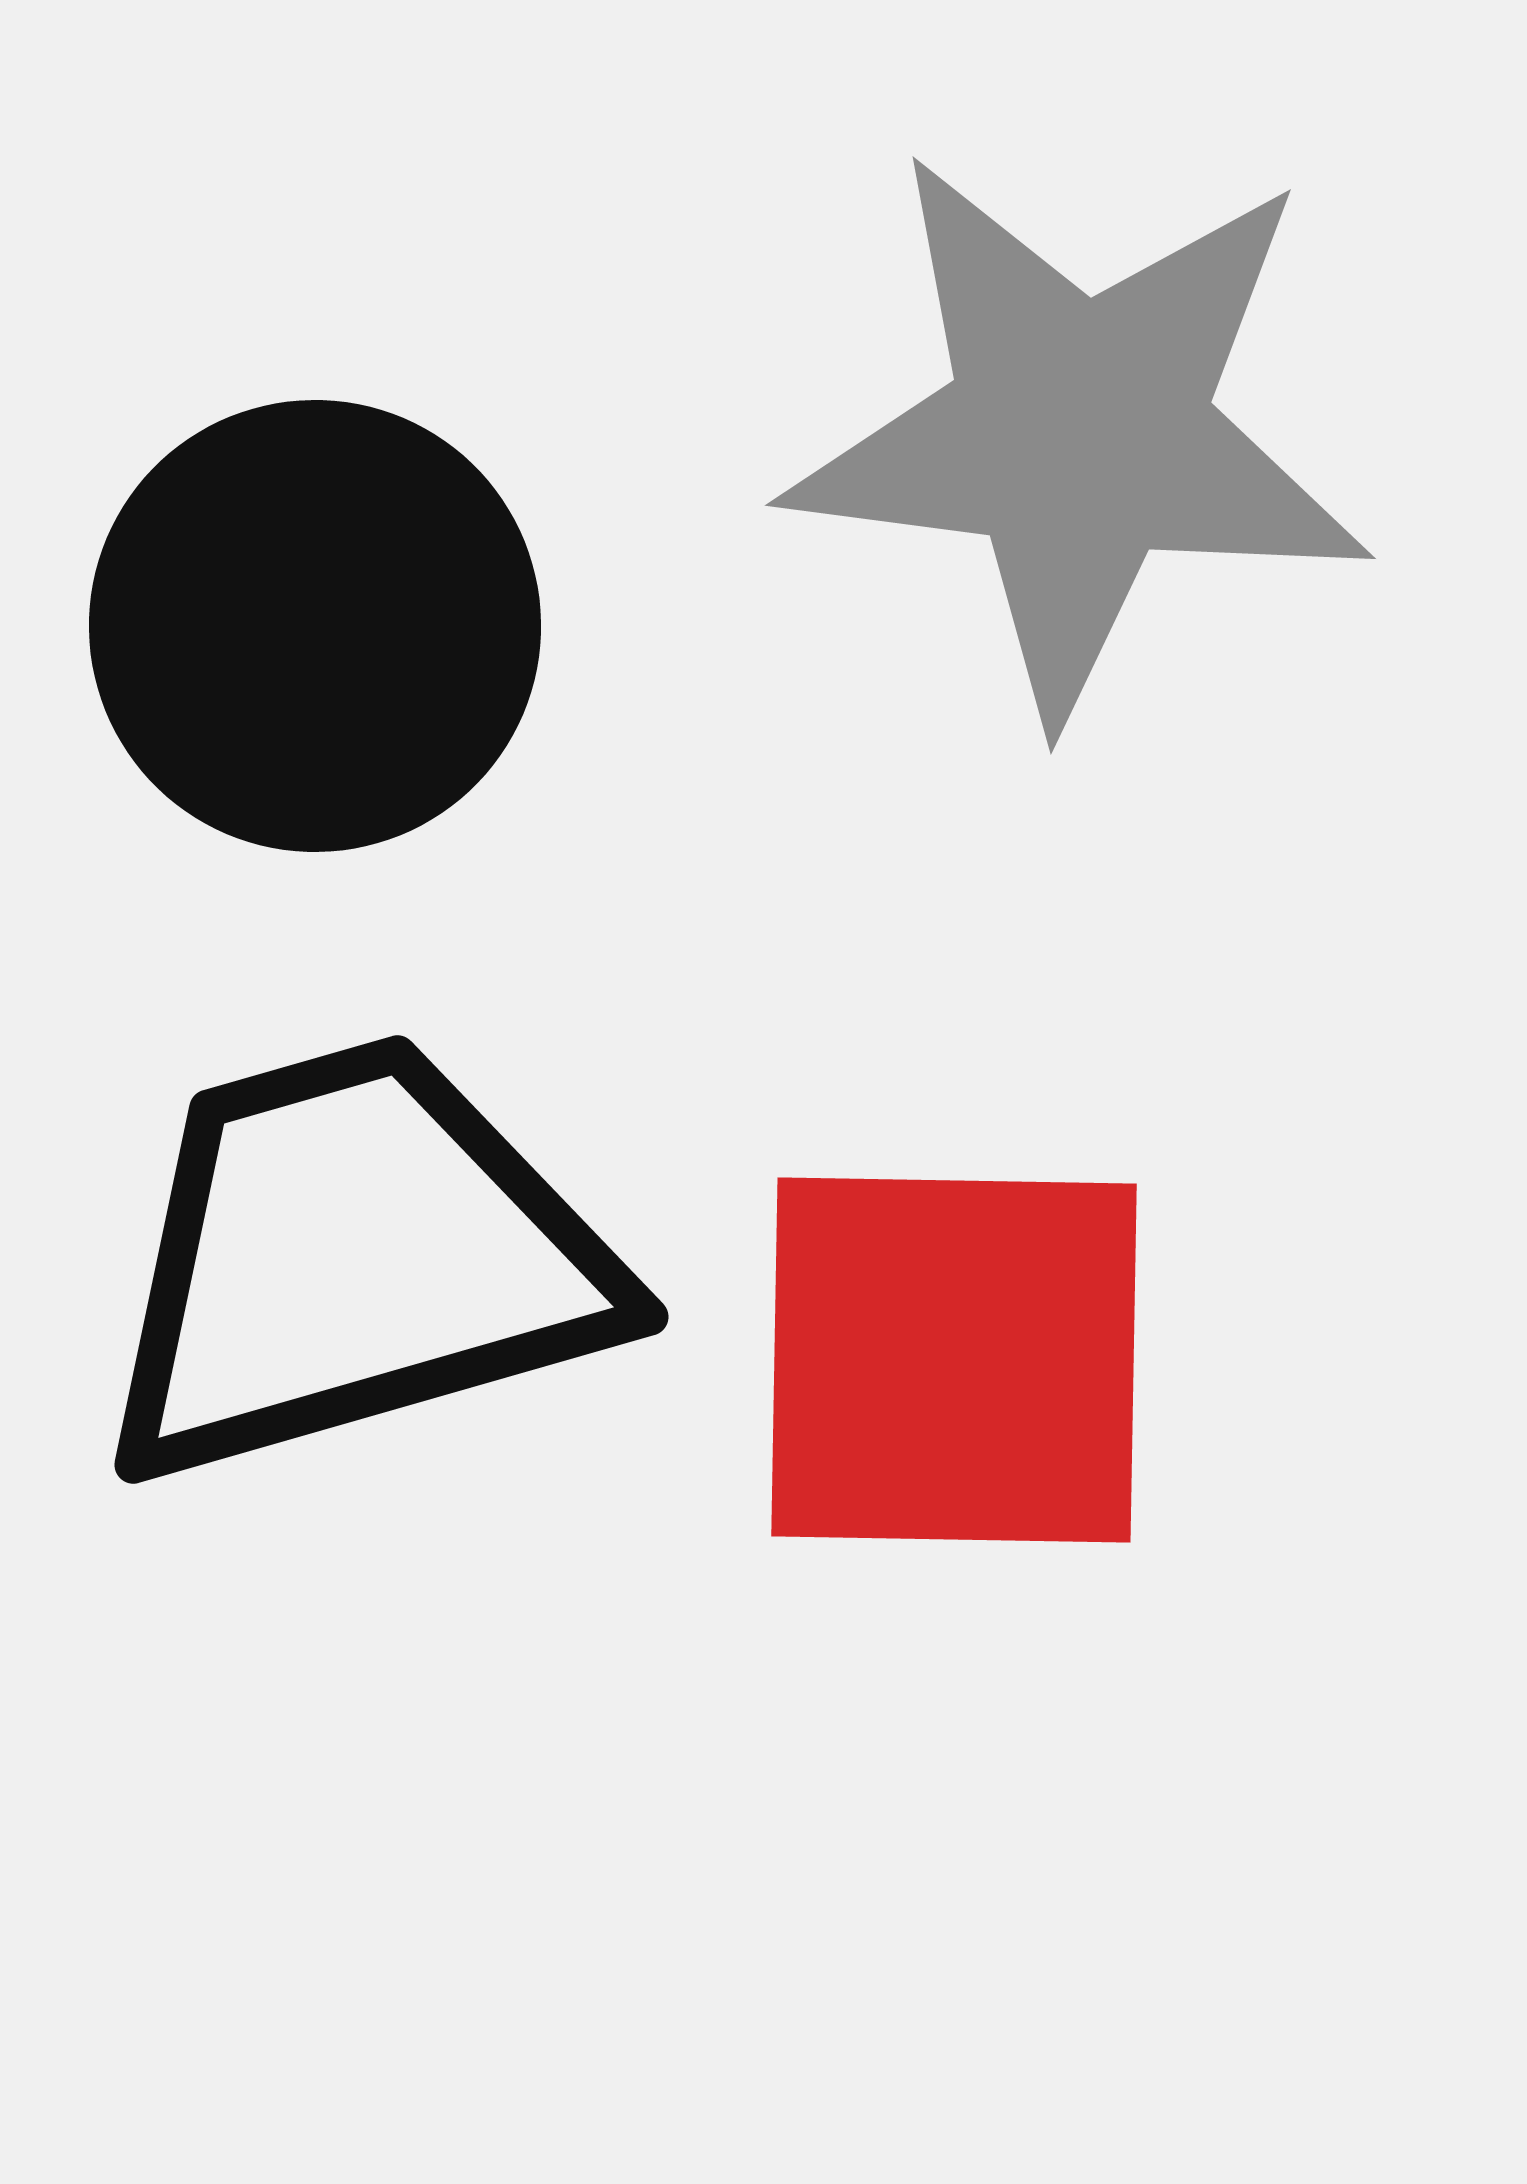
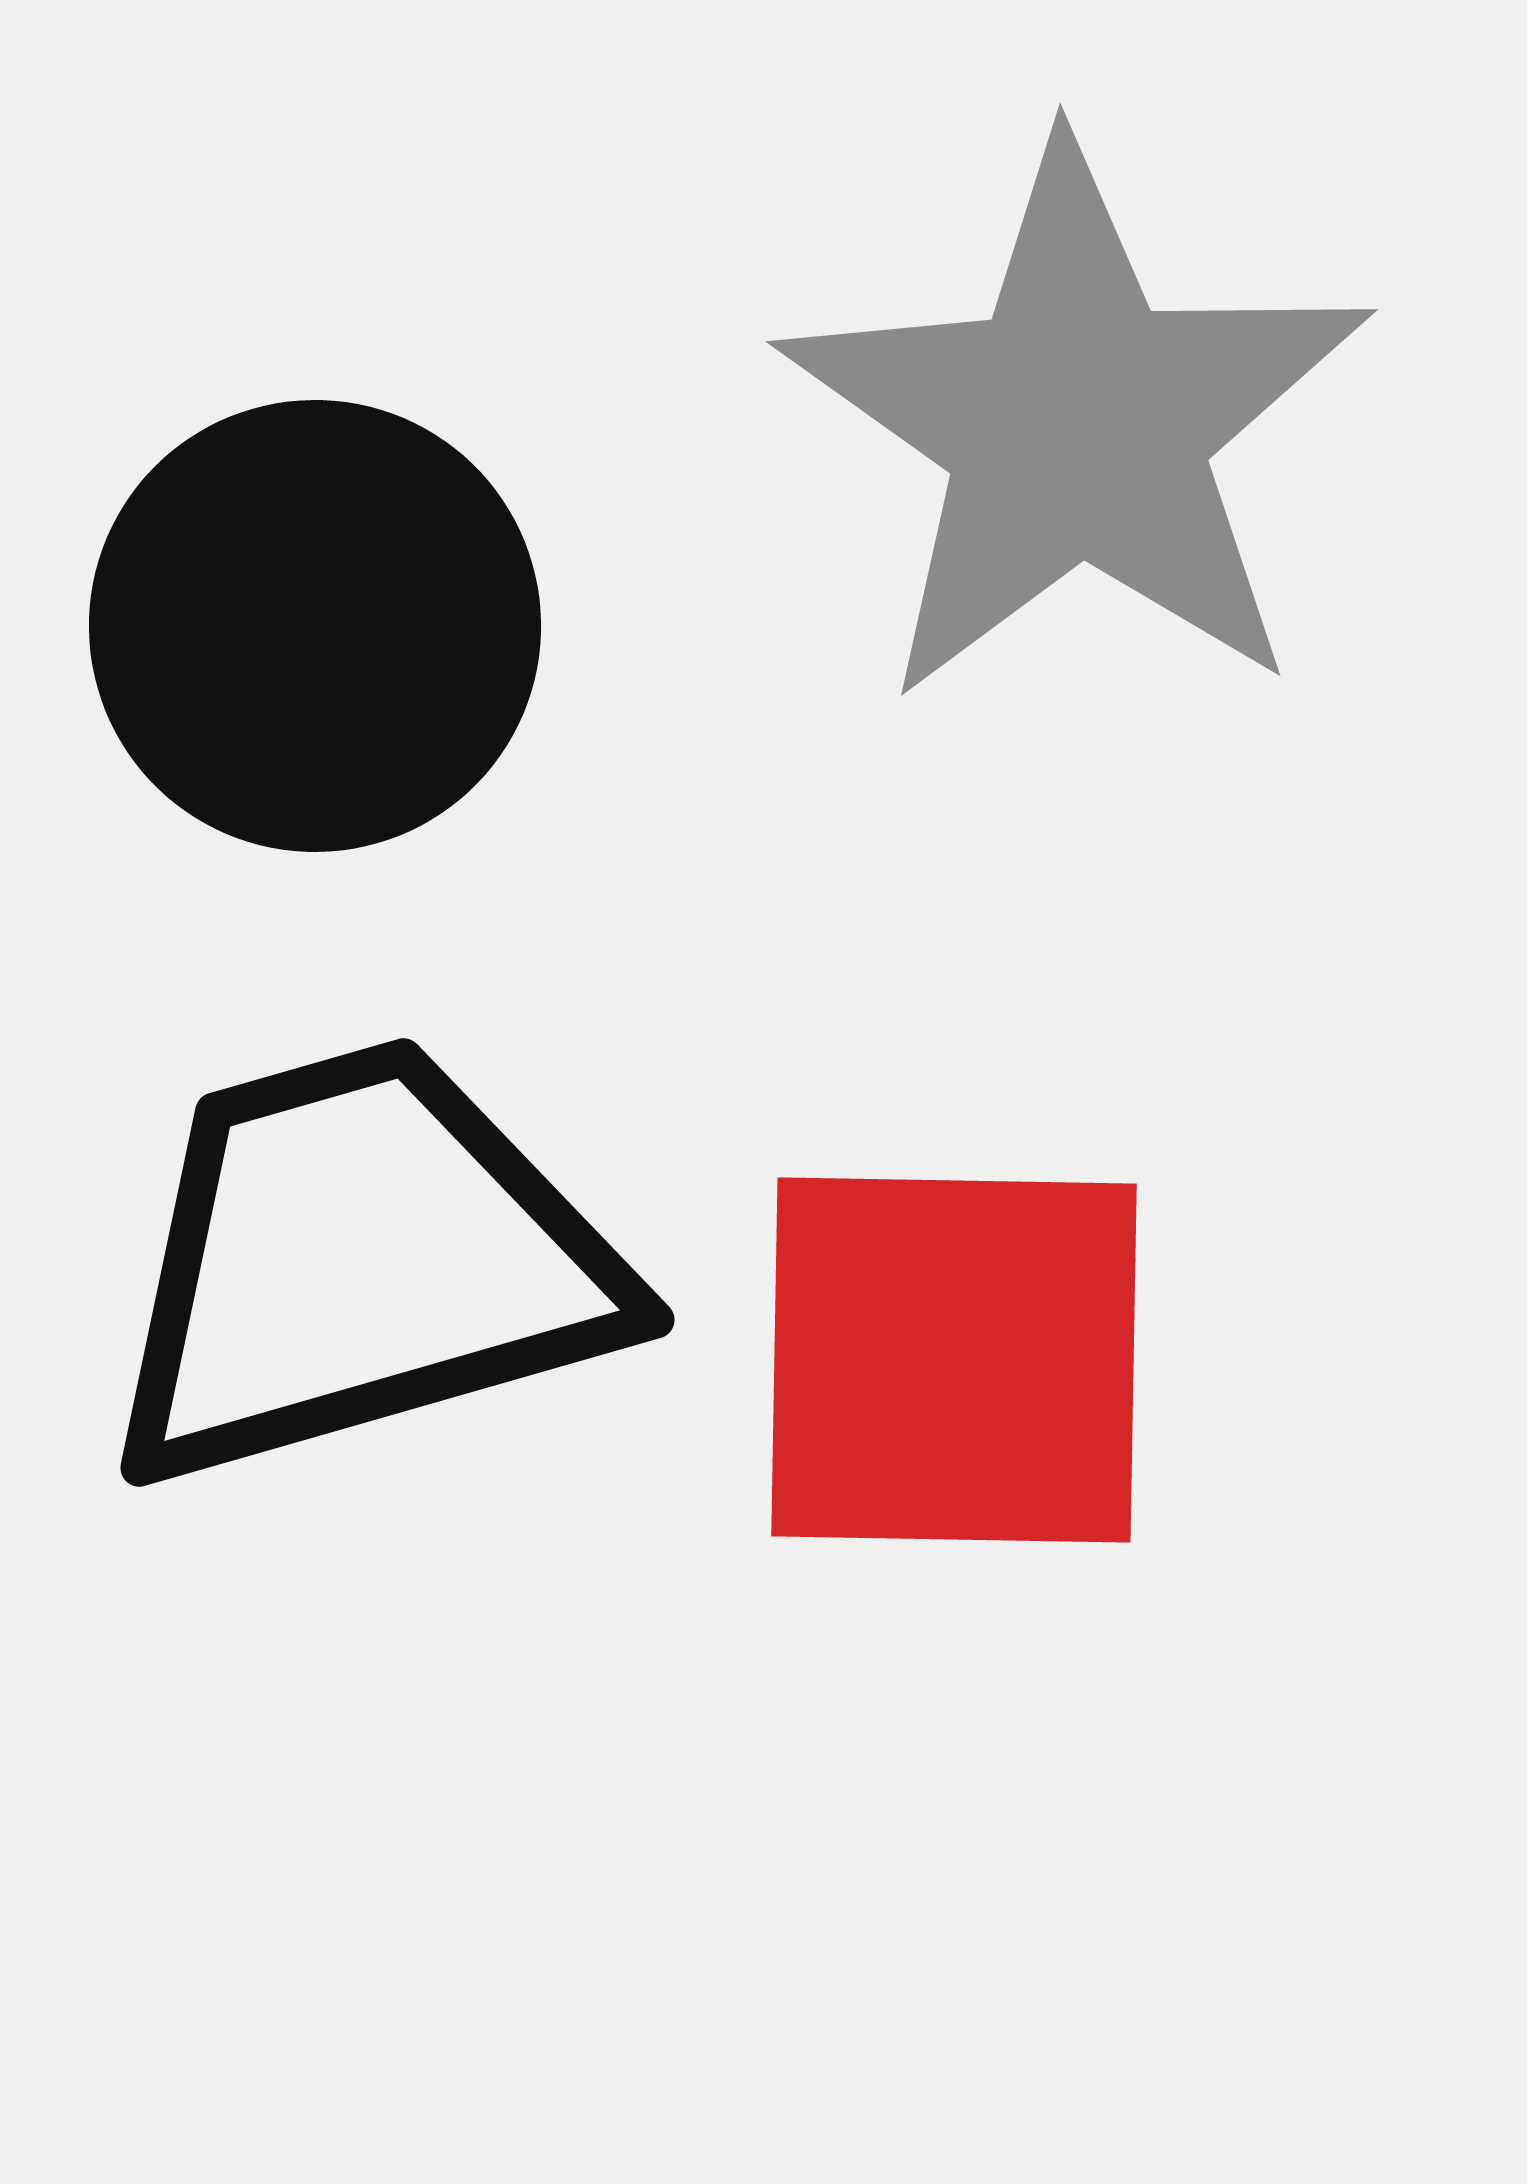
gray star: moved 2 px left, 8 px up; rotated 28 degrees clockwise
black trapezoid: moved 6 px right, 3 px down
